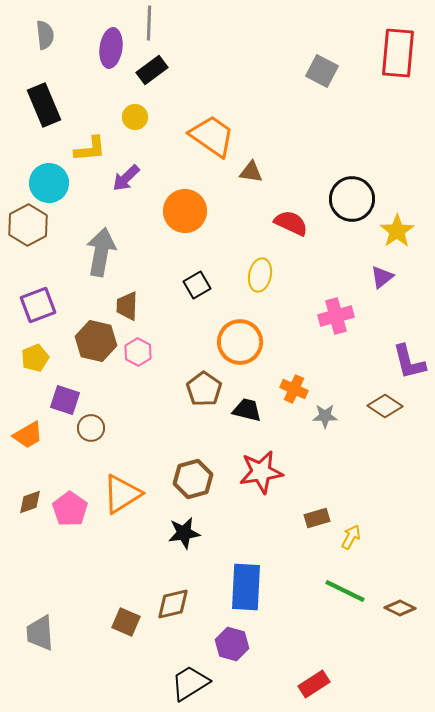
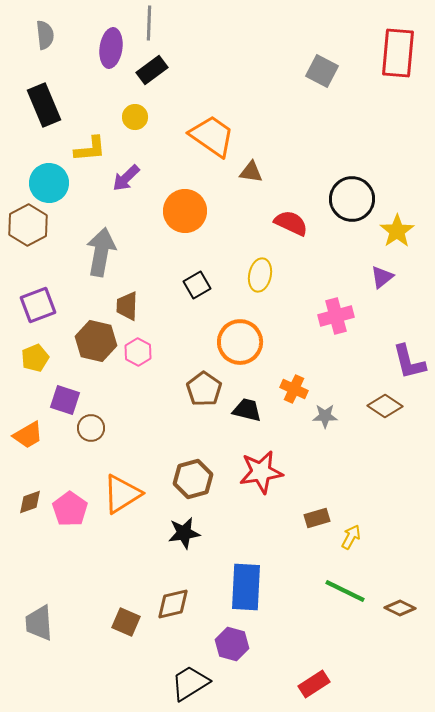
gray trapezoid at (40, 633): moved 1 px left, 10 px up
